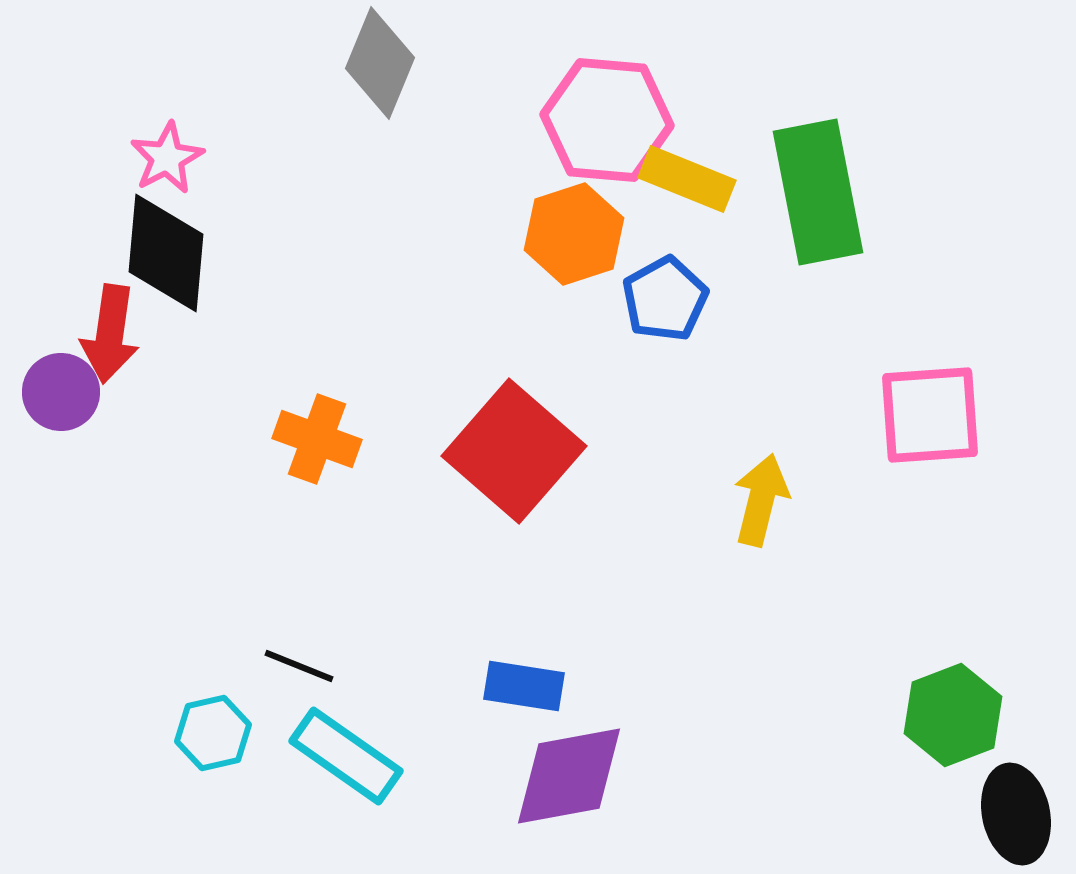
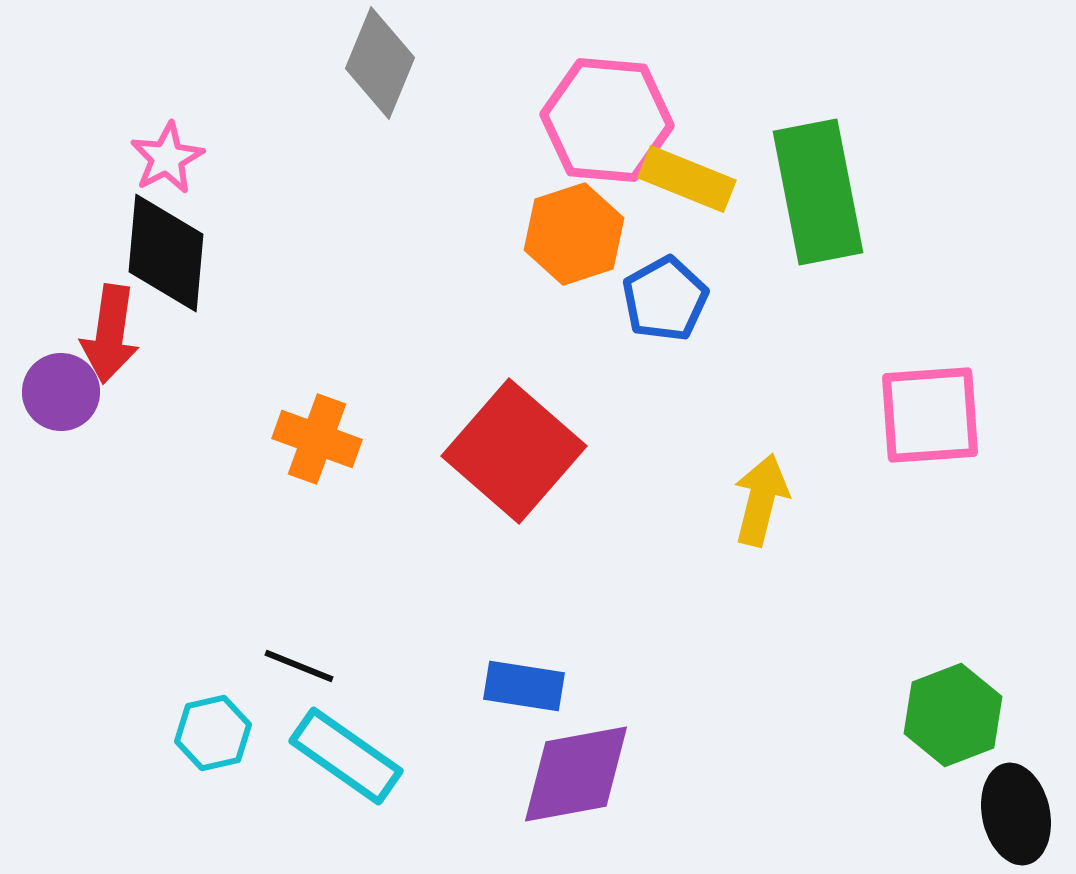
purple diamond: moved 7 px right, 2 px up
